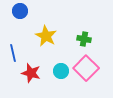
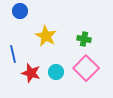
blue line: moved 1 px down
cyan circle: moved 5 px left, 1 px down
